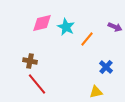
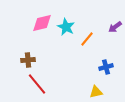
purple arrow: rotated 120 degrees clockwise
brown cross: moved 2 px left, 1 px up; rotated 16 degrees counterclockwise
blue cross: rotated 32 degrees clockwise
